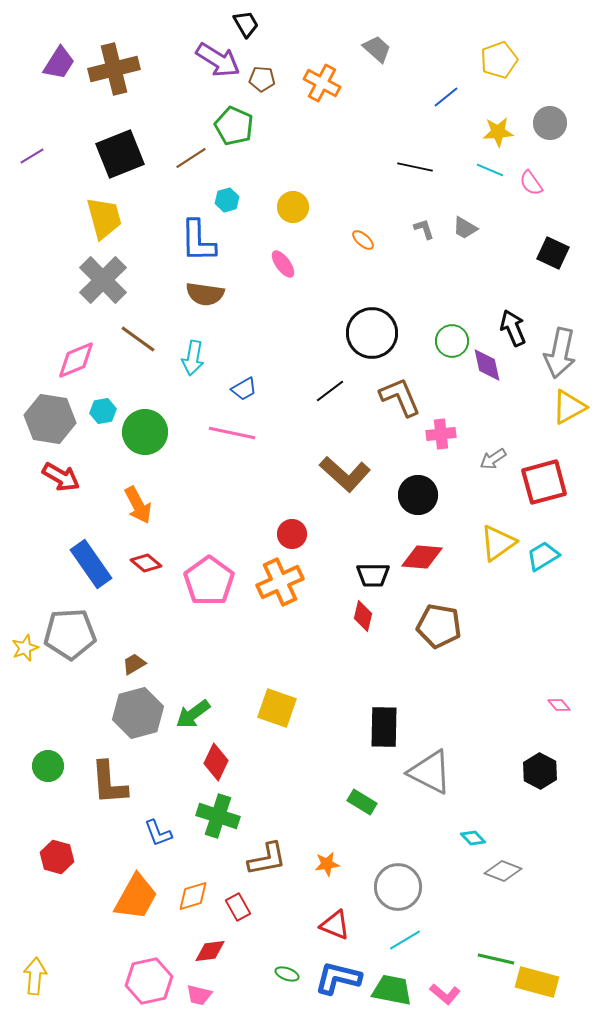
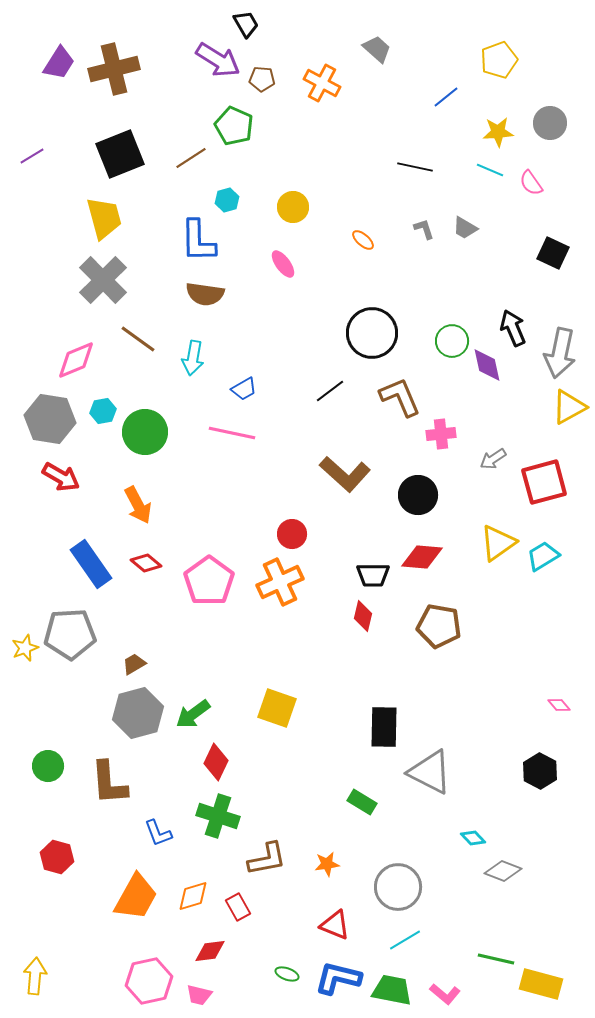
yellow rectangle at (537, 982): moved 4 px right, 2 px down
